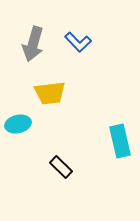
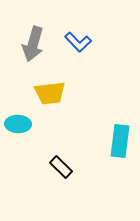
cyan ellipse: rotated 15 degrees clockwise
cyan rectangle: rotated 20 degrees clockwise
